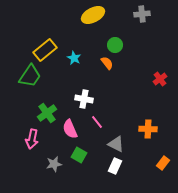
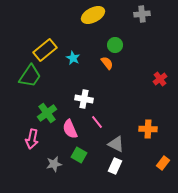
cyan star: moved 1 px left
